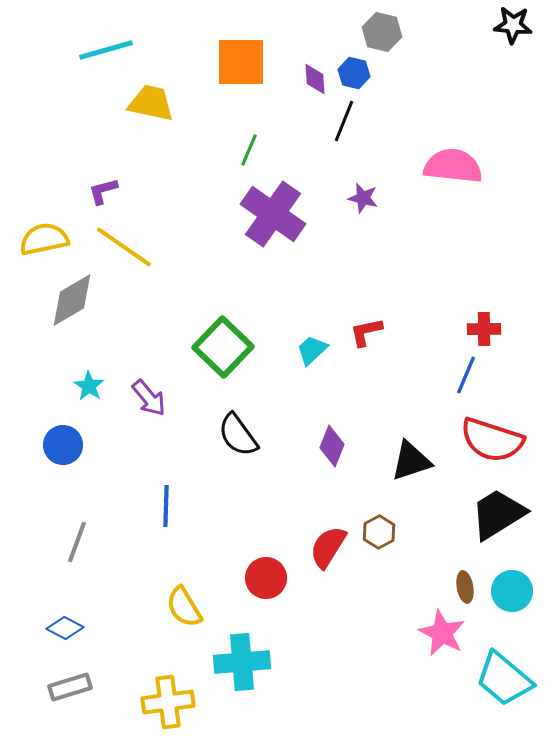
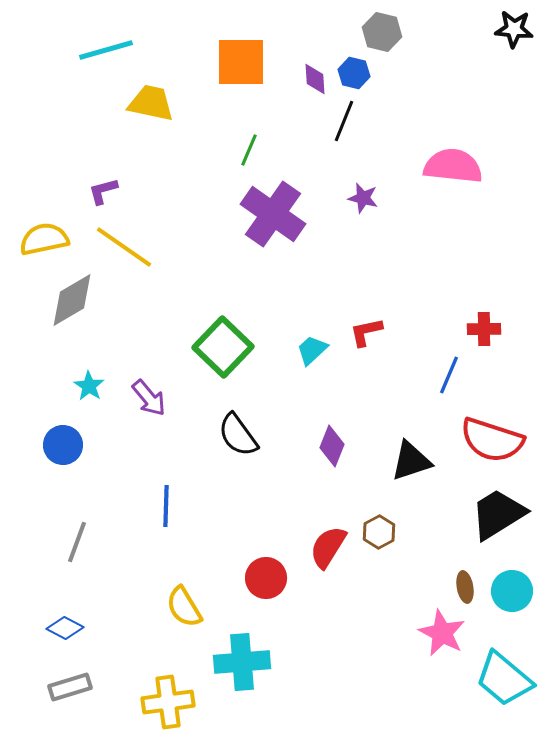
black star at (513, 25): moved 1 px right, 4 px down
blue line at (466, 375): moved 17 px left
